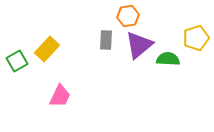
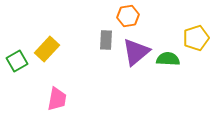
purple triangle: moved 3 px left, 7 px down
pink trapezoid: moved 3 px left, 3 px down; rotated 15 degrees counterclockwise
